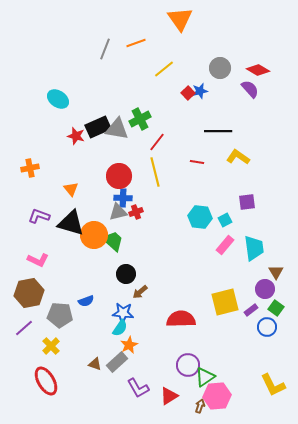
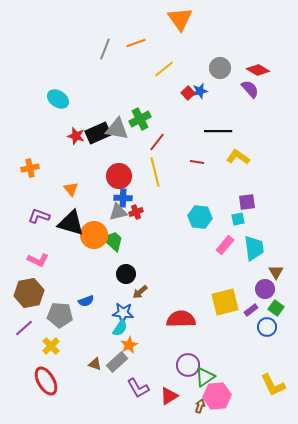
black rectangle at (98, 127): moved 6 px down
cyan square at (225, 220): moved 13 px right, 1 px up; rotated 16 degrees clockwise
